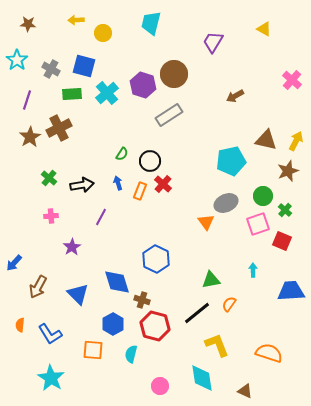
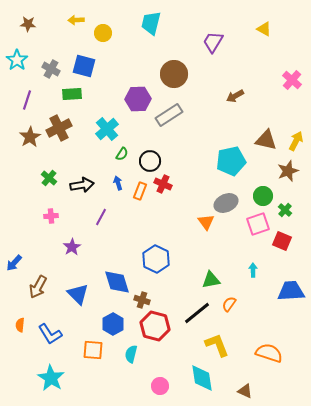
purple hexagon at (143, 85): moved 5 px left, 14 px down; rotated 20 degrees counterclockwise
cyan cross at (107, 93): moved 36 px down
red cross at (163, 184): rotated 18 degrees counterclockwise
